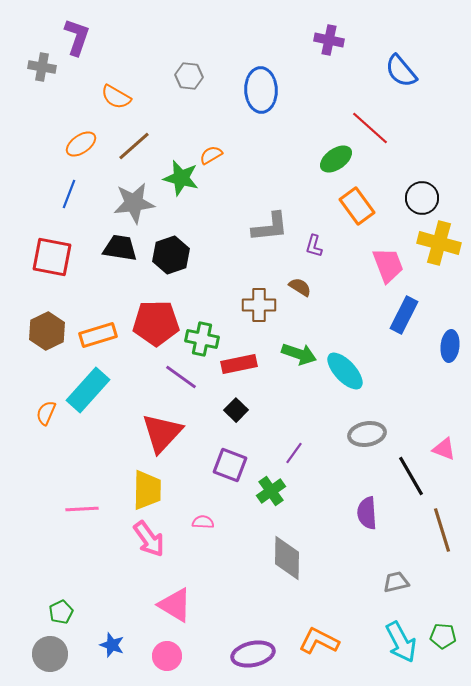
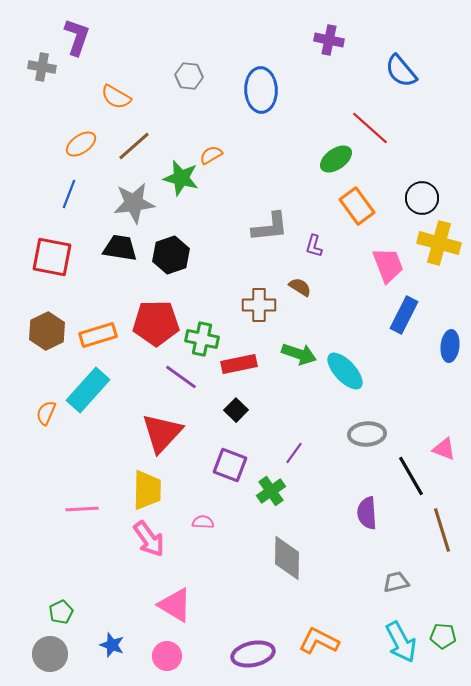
gray ellipse at (367, 434): rotated 6 degrees clockwise
